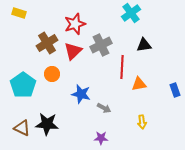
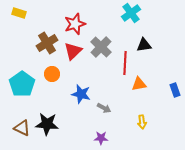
gray cross: moved 2 px down; rotated 20 degrees counterclockwise
red line: moved 3 px right, 4 px up
cyan pentagon: moved 1 px left, 1 px up
